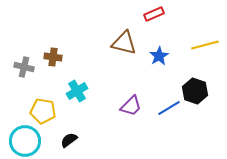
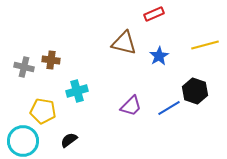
brown cross: moved 2 px left, 3 px down
cyan cross: rotated 15 degrees clockwise
cyan circle: moved 2 px left
